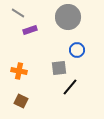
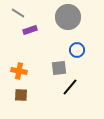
brown square: moved 6 px up; rotated 24 degrees counterclockwise
